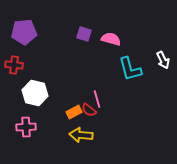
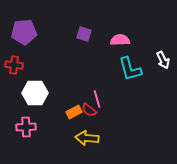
pink semicircle: moved 9 px right, 1 px down; rotated 18 degrees counterclockwise
white hexagon: rotated 15 degrees counterclockwise
yellow arrow: moved 6 px right, 3 px down
